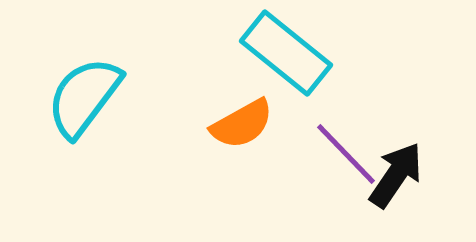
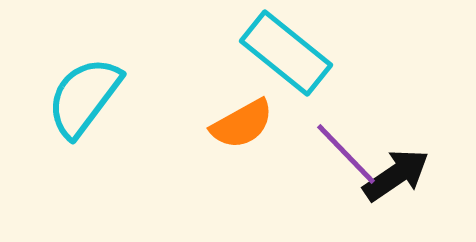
black arrow: rotated 22 degrees clockwise
